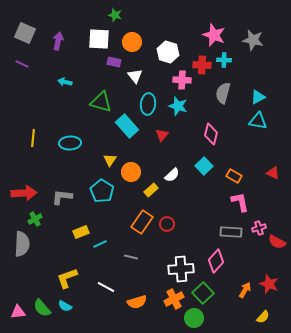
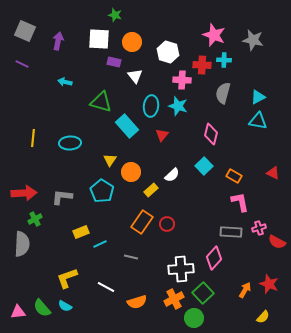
gray square at (25, 33): moved 2 px up
cyan ellipse at (148, 104): moved 3 px right, 2 px down
pink diamond at (216, 261): moved 2 px left, 3 px up
